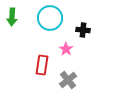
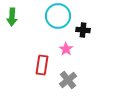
cyan circle: moved 8 px right, 2 px up
